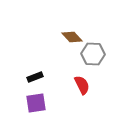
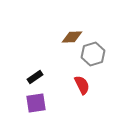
brown diamond: rotated 50 degrees counterclockwise
gray hexagon: rotated 20 degrees counterclockwise
black rectangle: rotated 14 degrees counterclockwise
